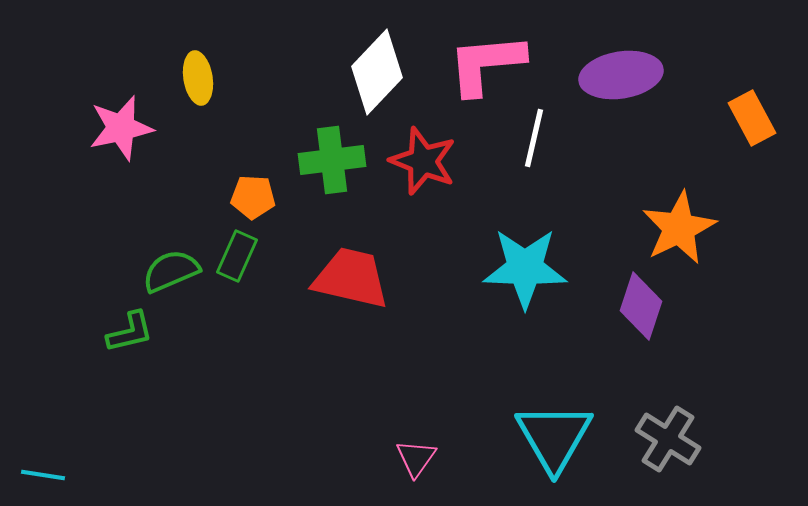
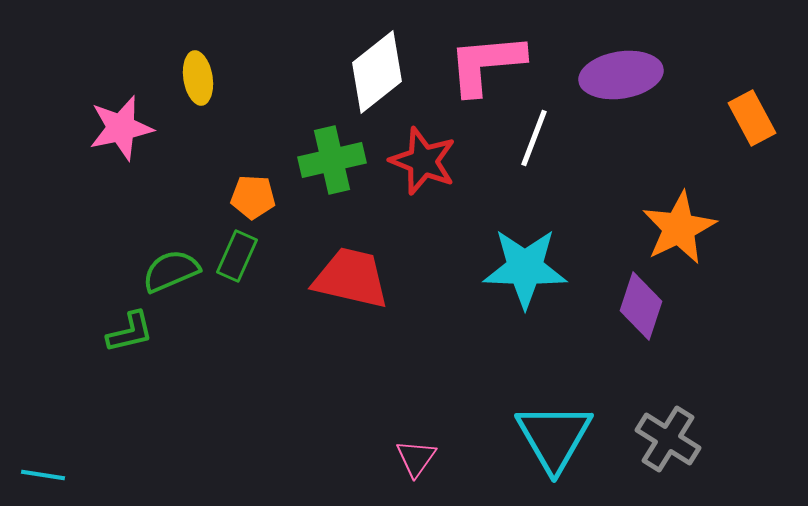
white diamond: rotated 8 degrees clockwise
white line: rotated 8 degrees clockwise
green cross: rotated 6 degrees counterclockwise
